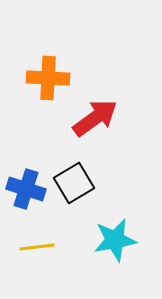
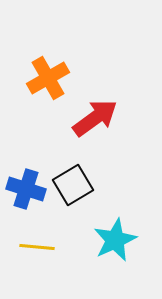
orange cross: rotated 33 degrees counterclockwise
black square: moved 1 px left, 2 px down
cyan star: rotated 15 degrees counterclockwise
yellow line: rotated 12 degrees clockwise
